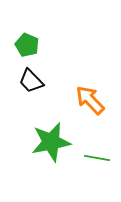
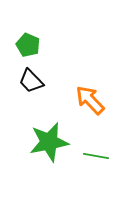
green pentagon: moved 1 px right
green star: moved 2 px left
green line: moved 1 px left, 2 px up
